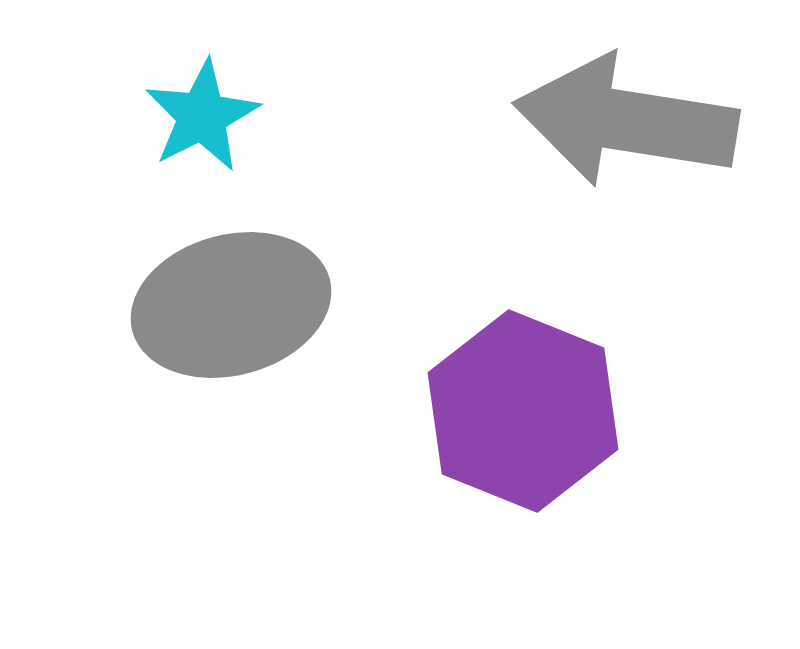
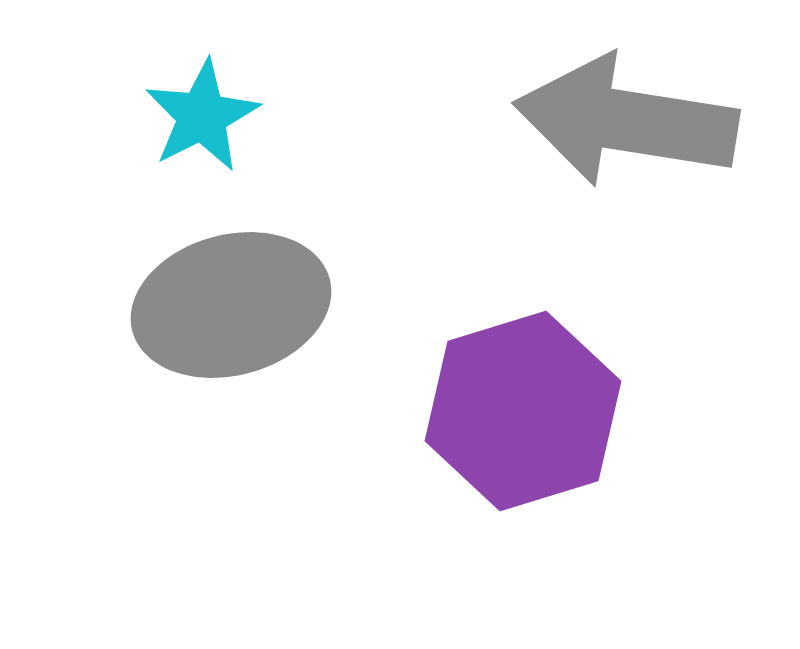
purple hexagon: rotated 21 degrees clockwise
